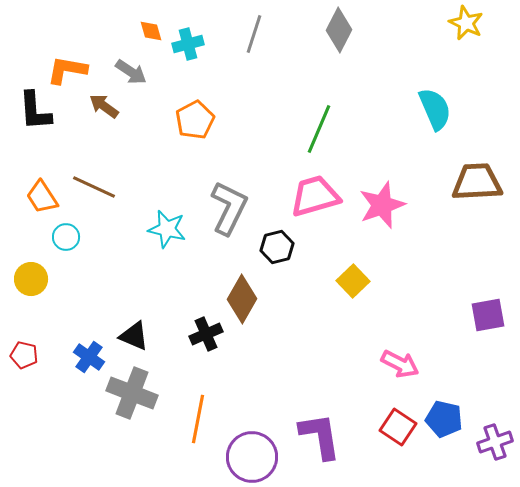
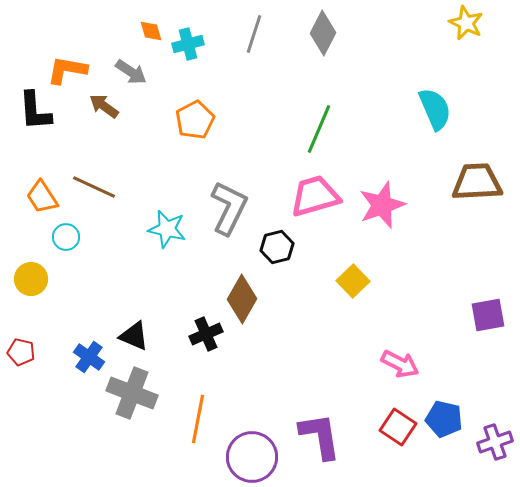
gray diamond: moved 16 px left, 3 px down
red pentagon: moved 3 px left, 3 px up
